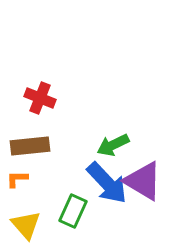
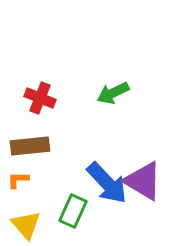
green arrow: moved 52 px up
orange L-shape: moved 1 px right, 1 px down
